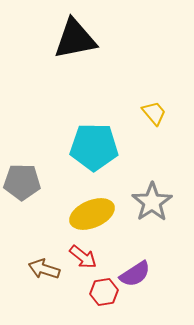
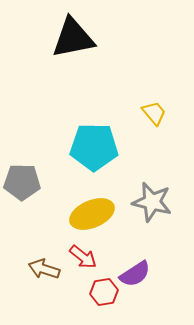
black triangle: moved 2 px left, 1 px up
gray star: rotated 24 degrees counterclockwise
